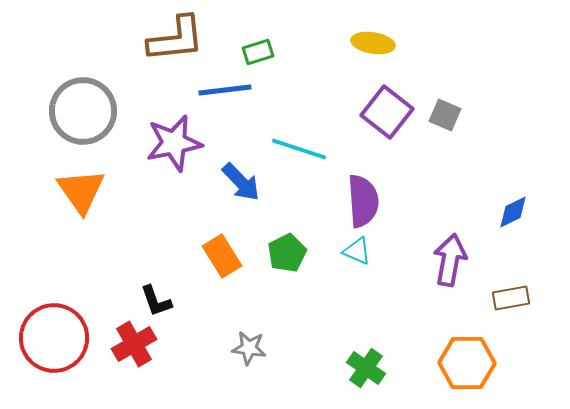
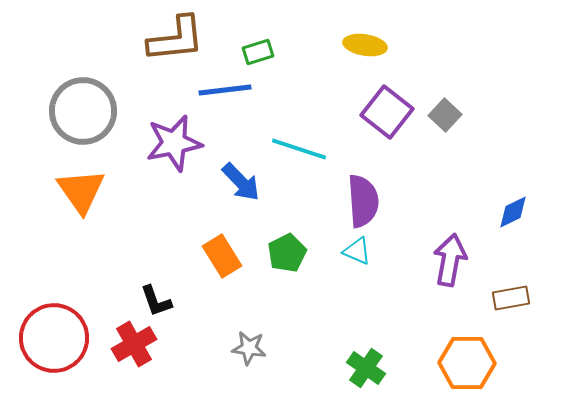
yellow ellipse: moved 8 px left, 2 px down
gray square: rotated 20 degrees clockwise
